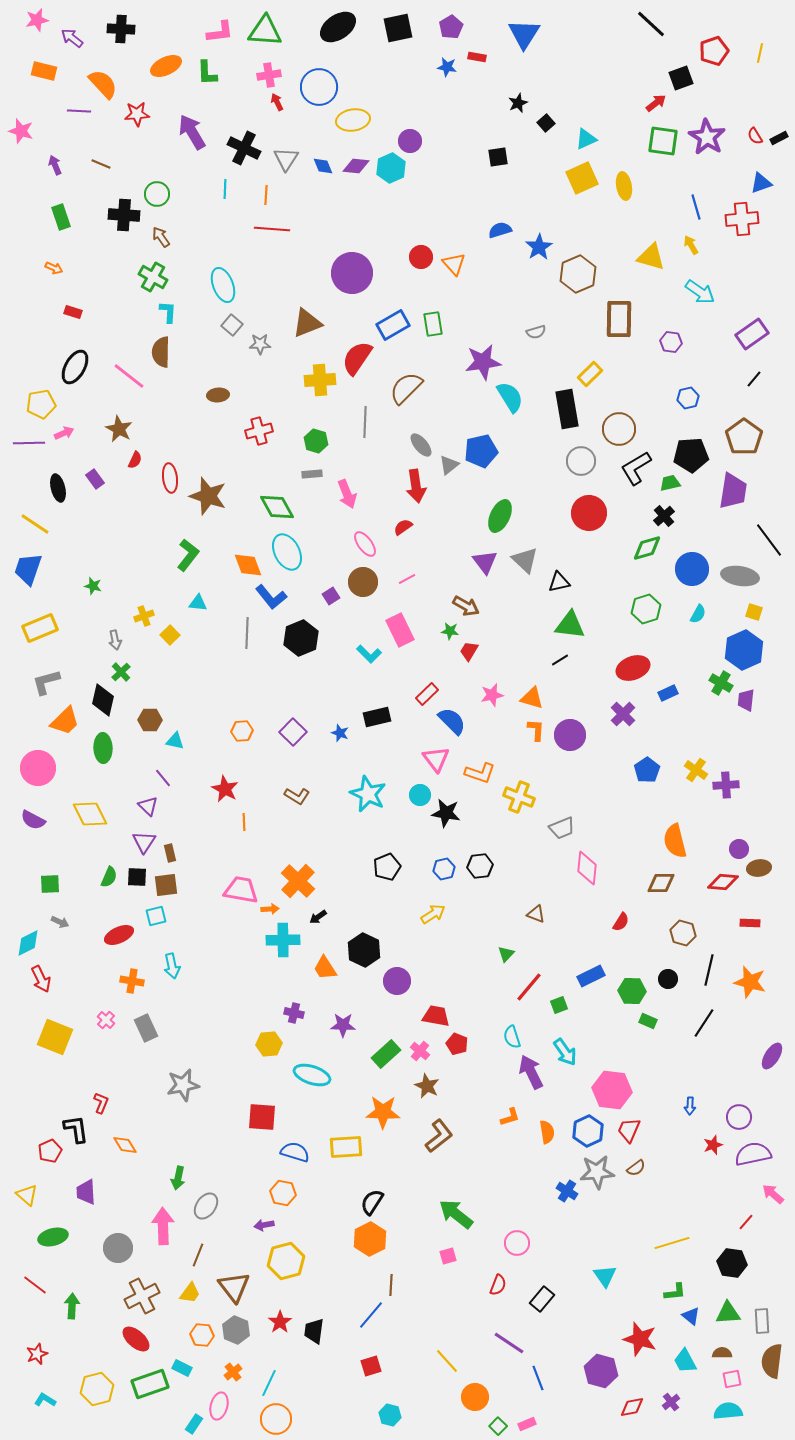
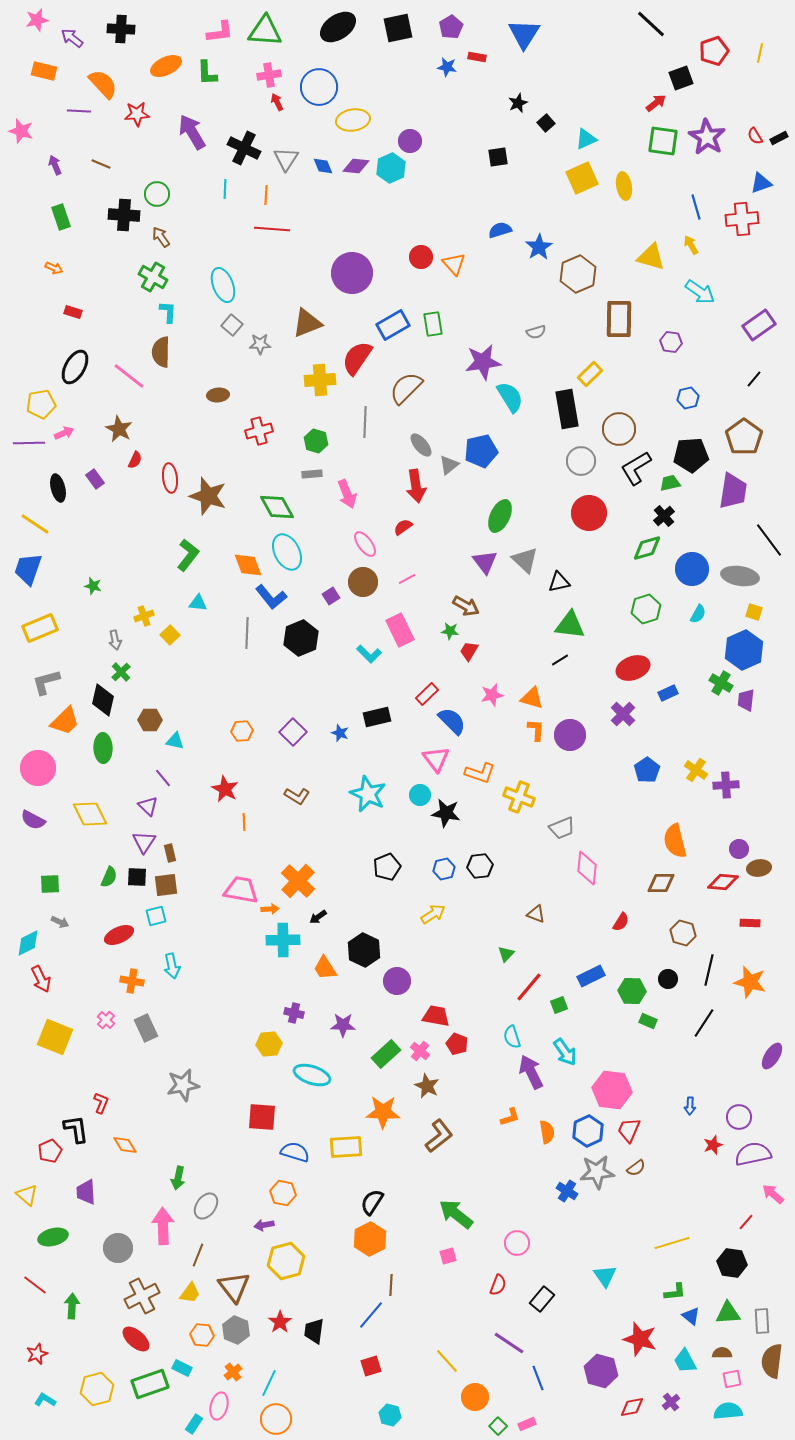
purple rectangle at (752, 334): moved 7 px right, 9 px up
